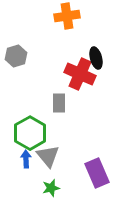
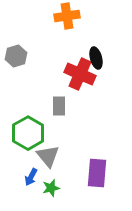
gray rectangle: moved 3 px down
green hexagon: moved 2 px left
blue arrow: moved 5 px right, 18 px down; rotated 150 degrees counterclockwise
purple rectangle: rotated 28 degrees clockwise
